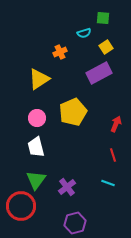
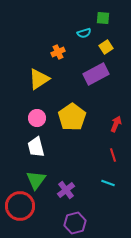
orange cross: moved 2 px left
purple rectangle: moved 3 px left, 1 px down
yellow pentagon: moved 1 px left, 5 px down; rotated 12 degrees counterclockwise
purple cross: moved 1 px left, 3 px down
red circle: moved 1 px left
